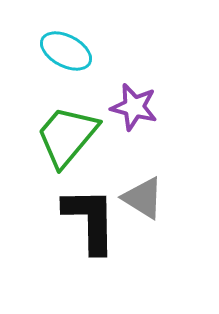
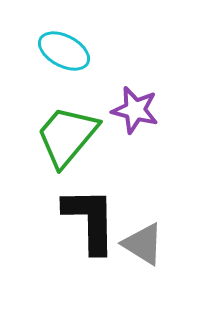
cyan ellipse: moved 2 px left
purple star: moved 1 px right, 3 px down
gray triangle: moved 46 px down
